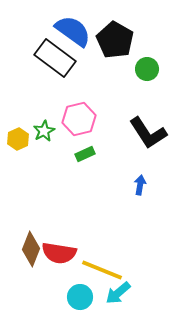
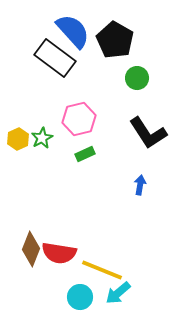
blue semicircle: rotated 12 degrees clockwise
green circle: moved 10 px left, 9 px down
green star: moved 2 px left, 7 px down
